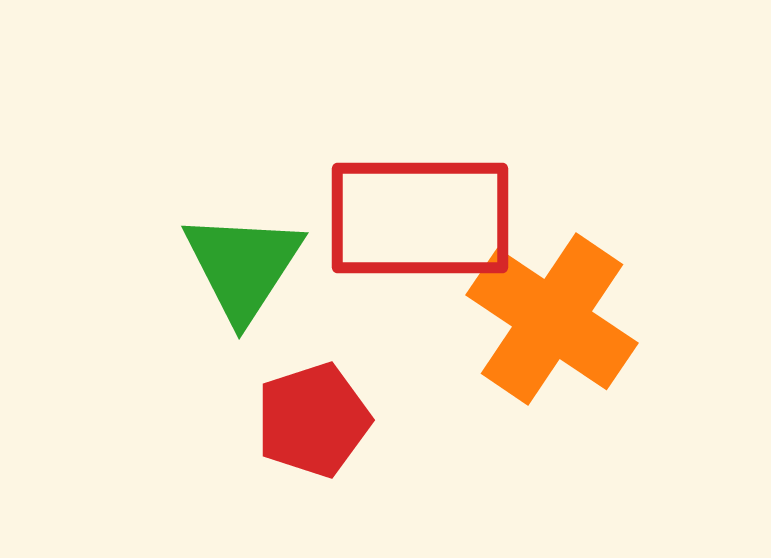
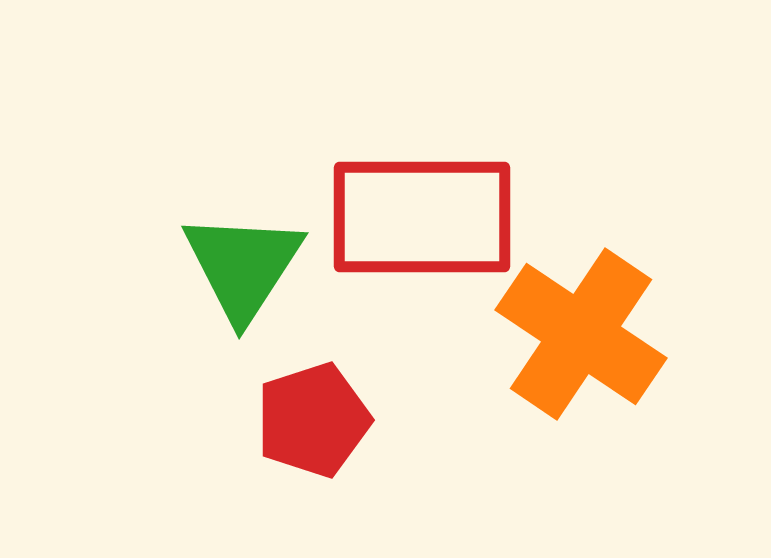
red rectangle: moved 2 px right, 1 px up
orange cross: moved 29 px right, 15 px down
